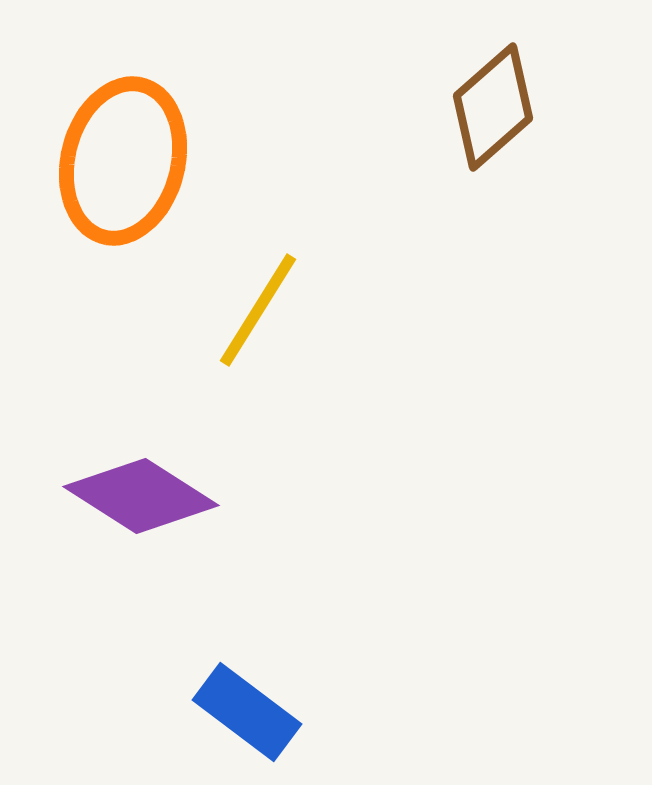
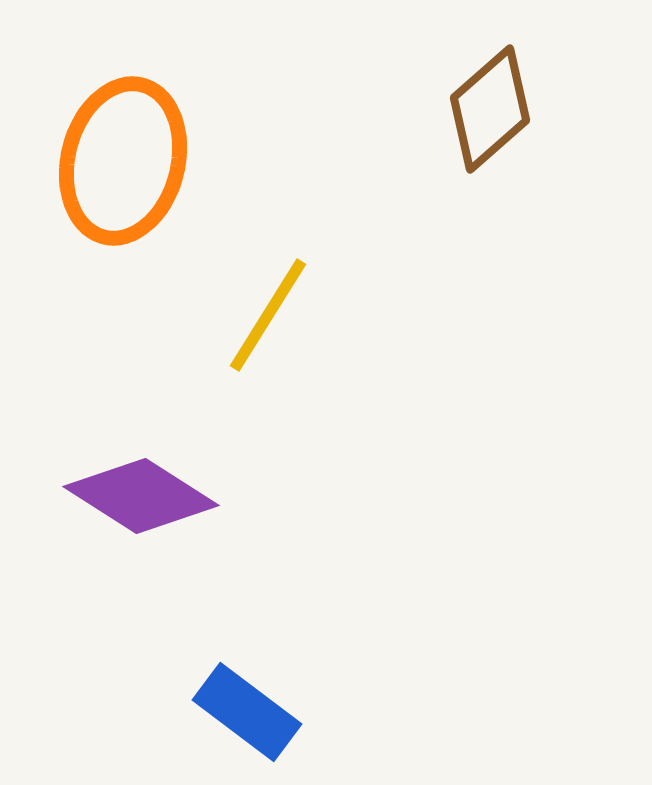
brown diamond: moved 3 px left, 2 px down
yellow line: moved 10 px right, 5 px down
